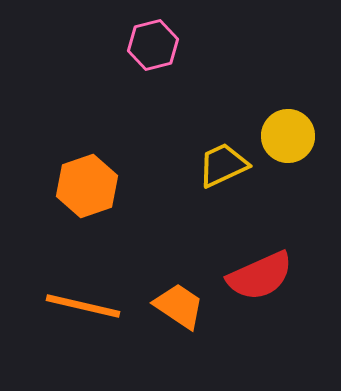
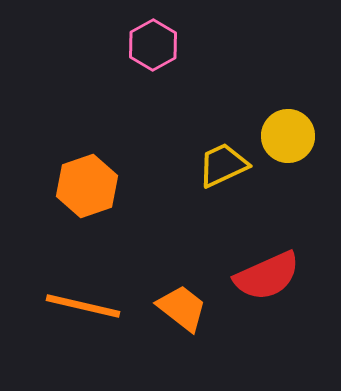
pink hexagon: rotated 15 degrees counterclockwise
red semicircle: moved 7 px right
orange trapezoid: moved 3 px right, 2 px down; rotated 4 degrees clockwise
